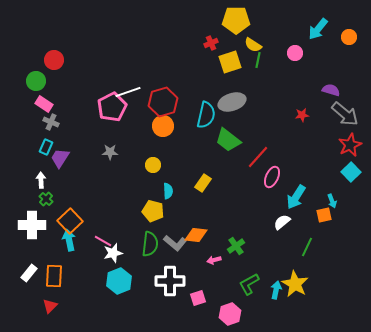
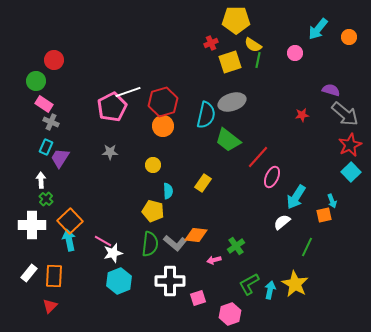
cyan arrow at (276, 290): moved 6 px left
